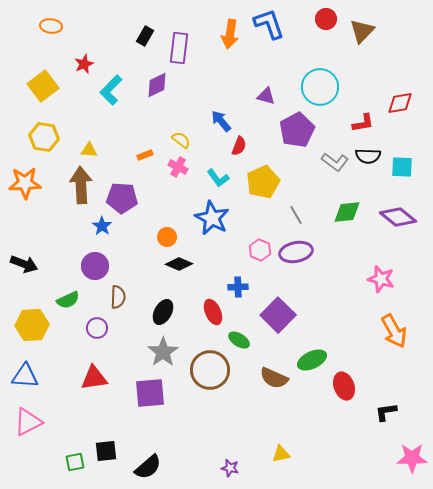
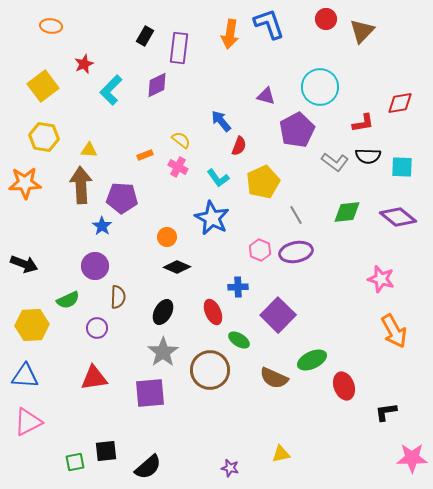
black diamond at (179, 264): moved 2 px left, 3 px down
